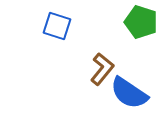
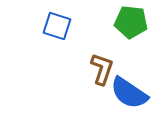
green pentagon: moved 10 px left; rotated 12 degrees counterclockwise
brown L-shape: rotated 20 degrees counterclockwise
